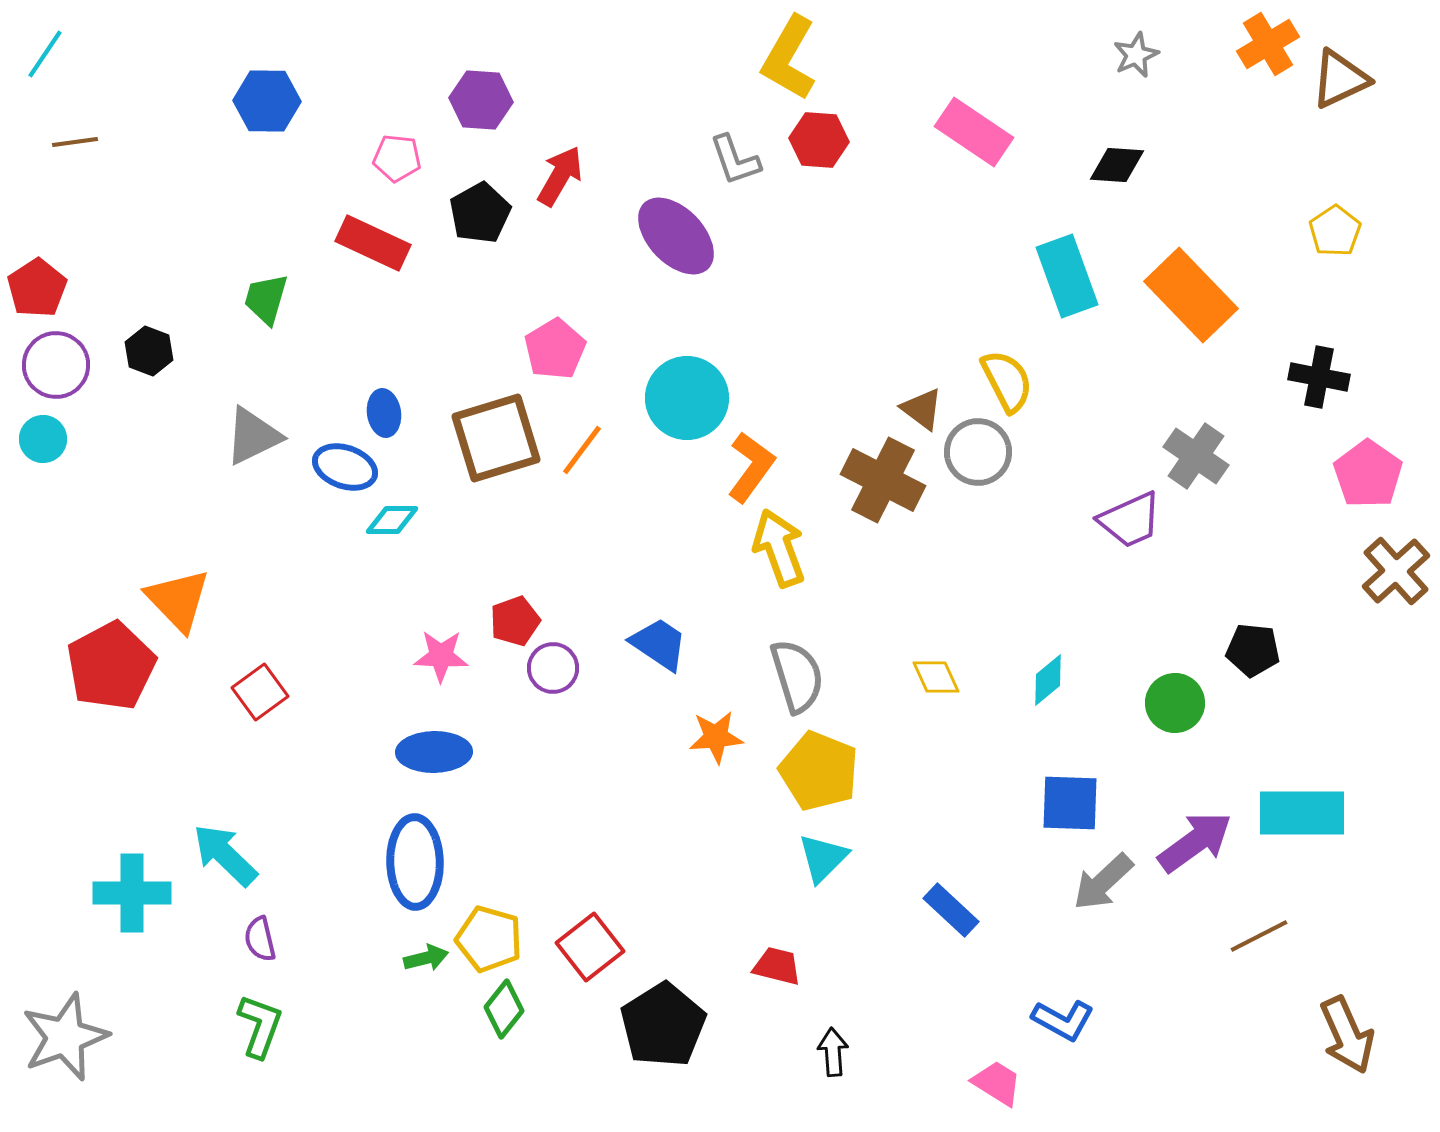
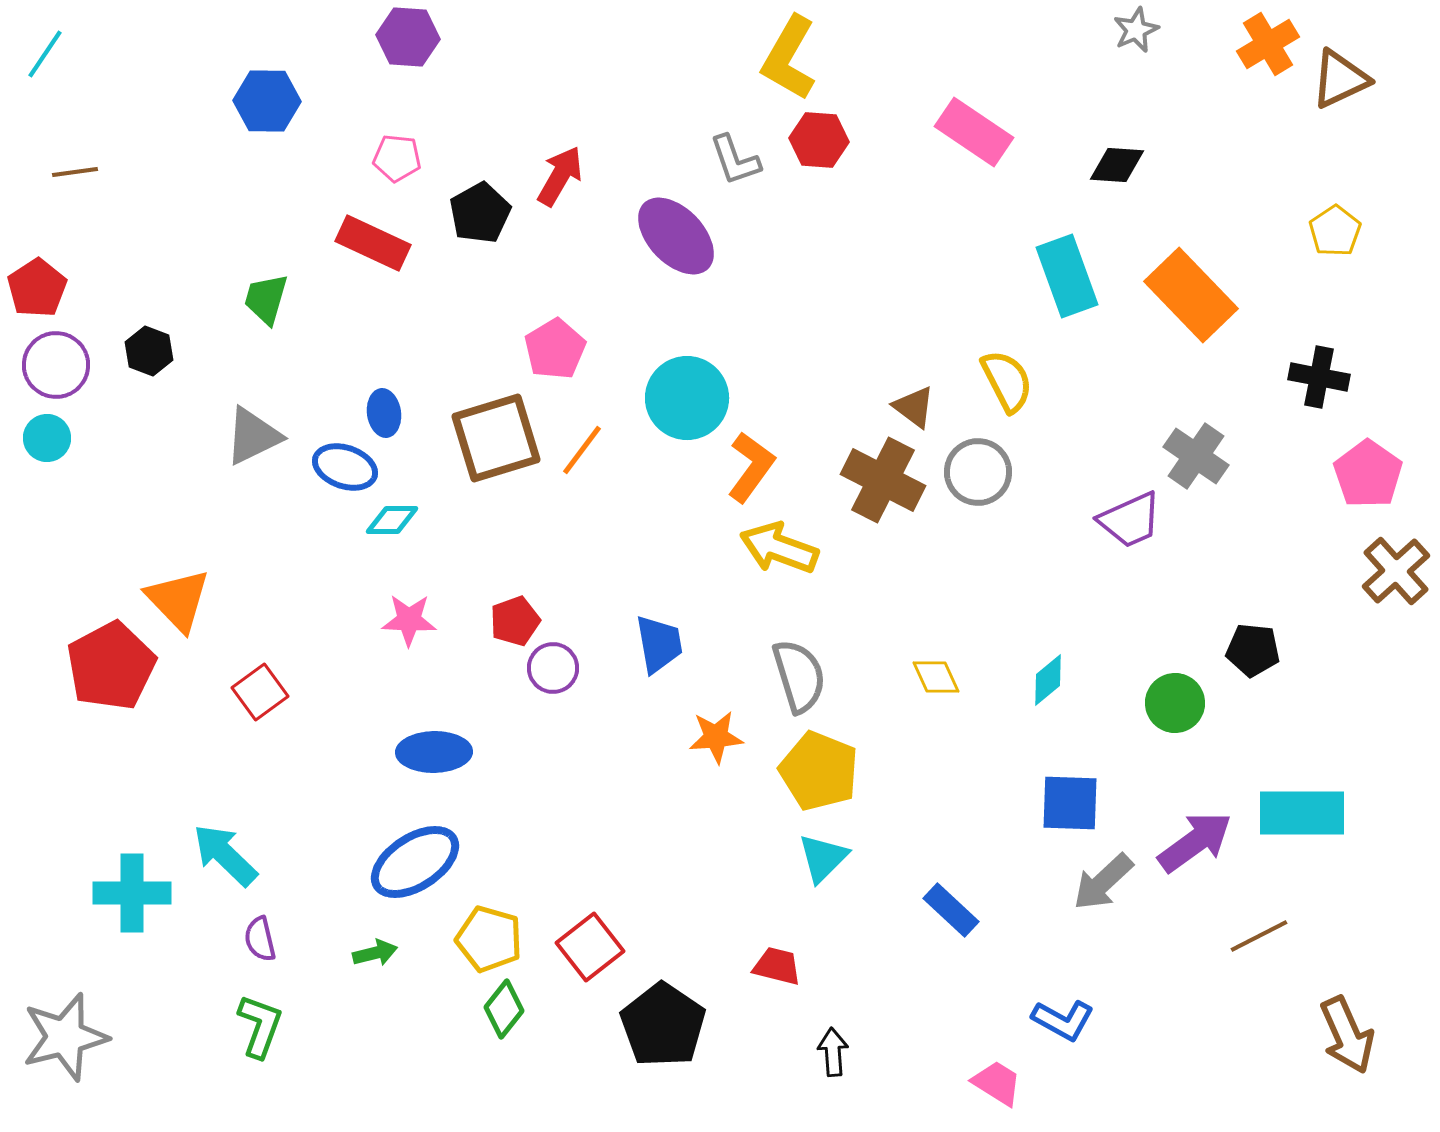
gray star at (1136, 55): moved 25 px up
purple hexagon at (481, 100): moved 73 px left, 63 px up
brown line at (75, 142): moved 30 px down
brown triangle at (922, 409): moved 8 px left, 2 px up
cyan circle at (43, 439): moved 4 px right, 1 px up
gray circle at (978, 452): moved 20 px down
yellow arrow at (779, 548): rotated 50 degrees counterclockwise
blue trapezoid at (659, 644): rotated 46 degrees clockwise
pink star at (441, 656): moved 32 px left, 36 px up
gray semicircle at (797, 676): moved 2 px right
blue ellipse at (415, 862): rotated 58 degrees clockwise
green arrow at (426, 958): moved 51 px left, 5 px up
black pentagon at (663, 1025): rotated 6 degrees counterclockwise
gray star at (65, 1037): rotated 6 degrees clockwise
